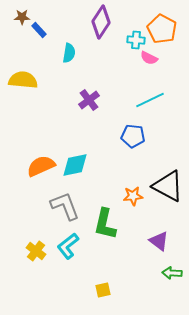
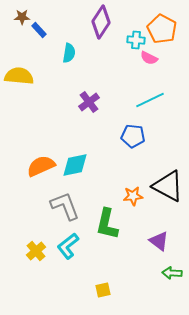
yellow semicircle: moved 4 px left, 4 px up
purple cross: moved 2 px down
green L-shape: moved 2 px right
yellow cross: rotated 12 degrees clockwise
